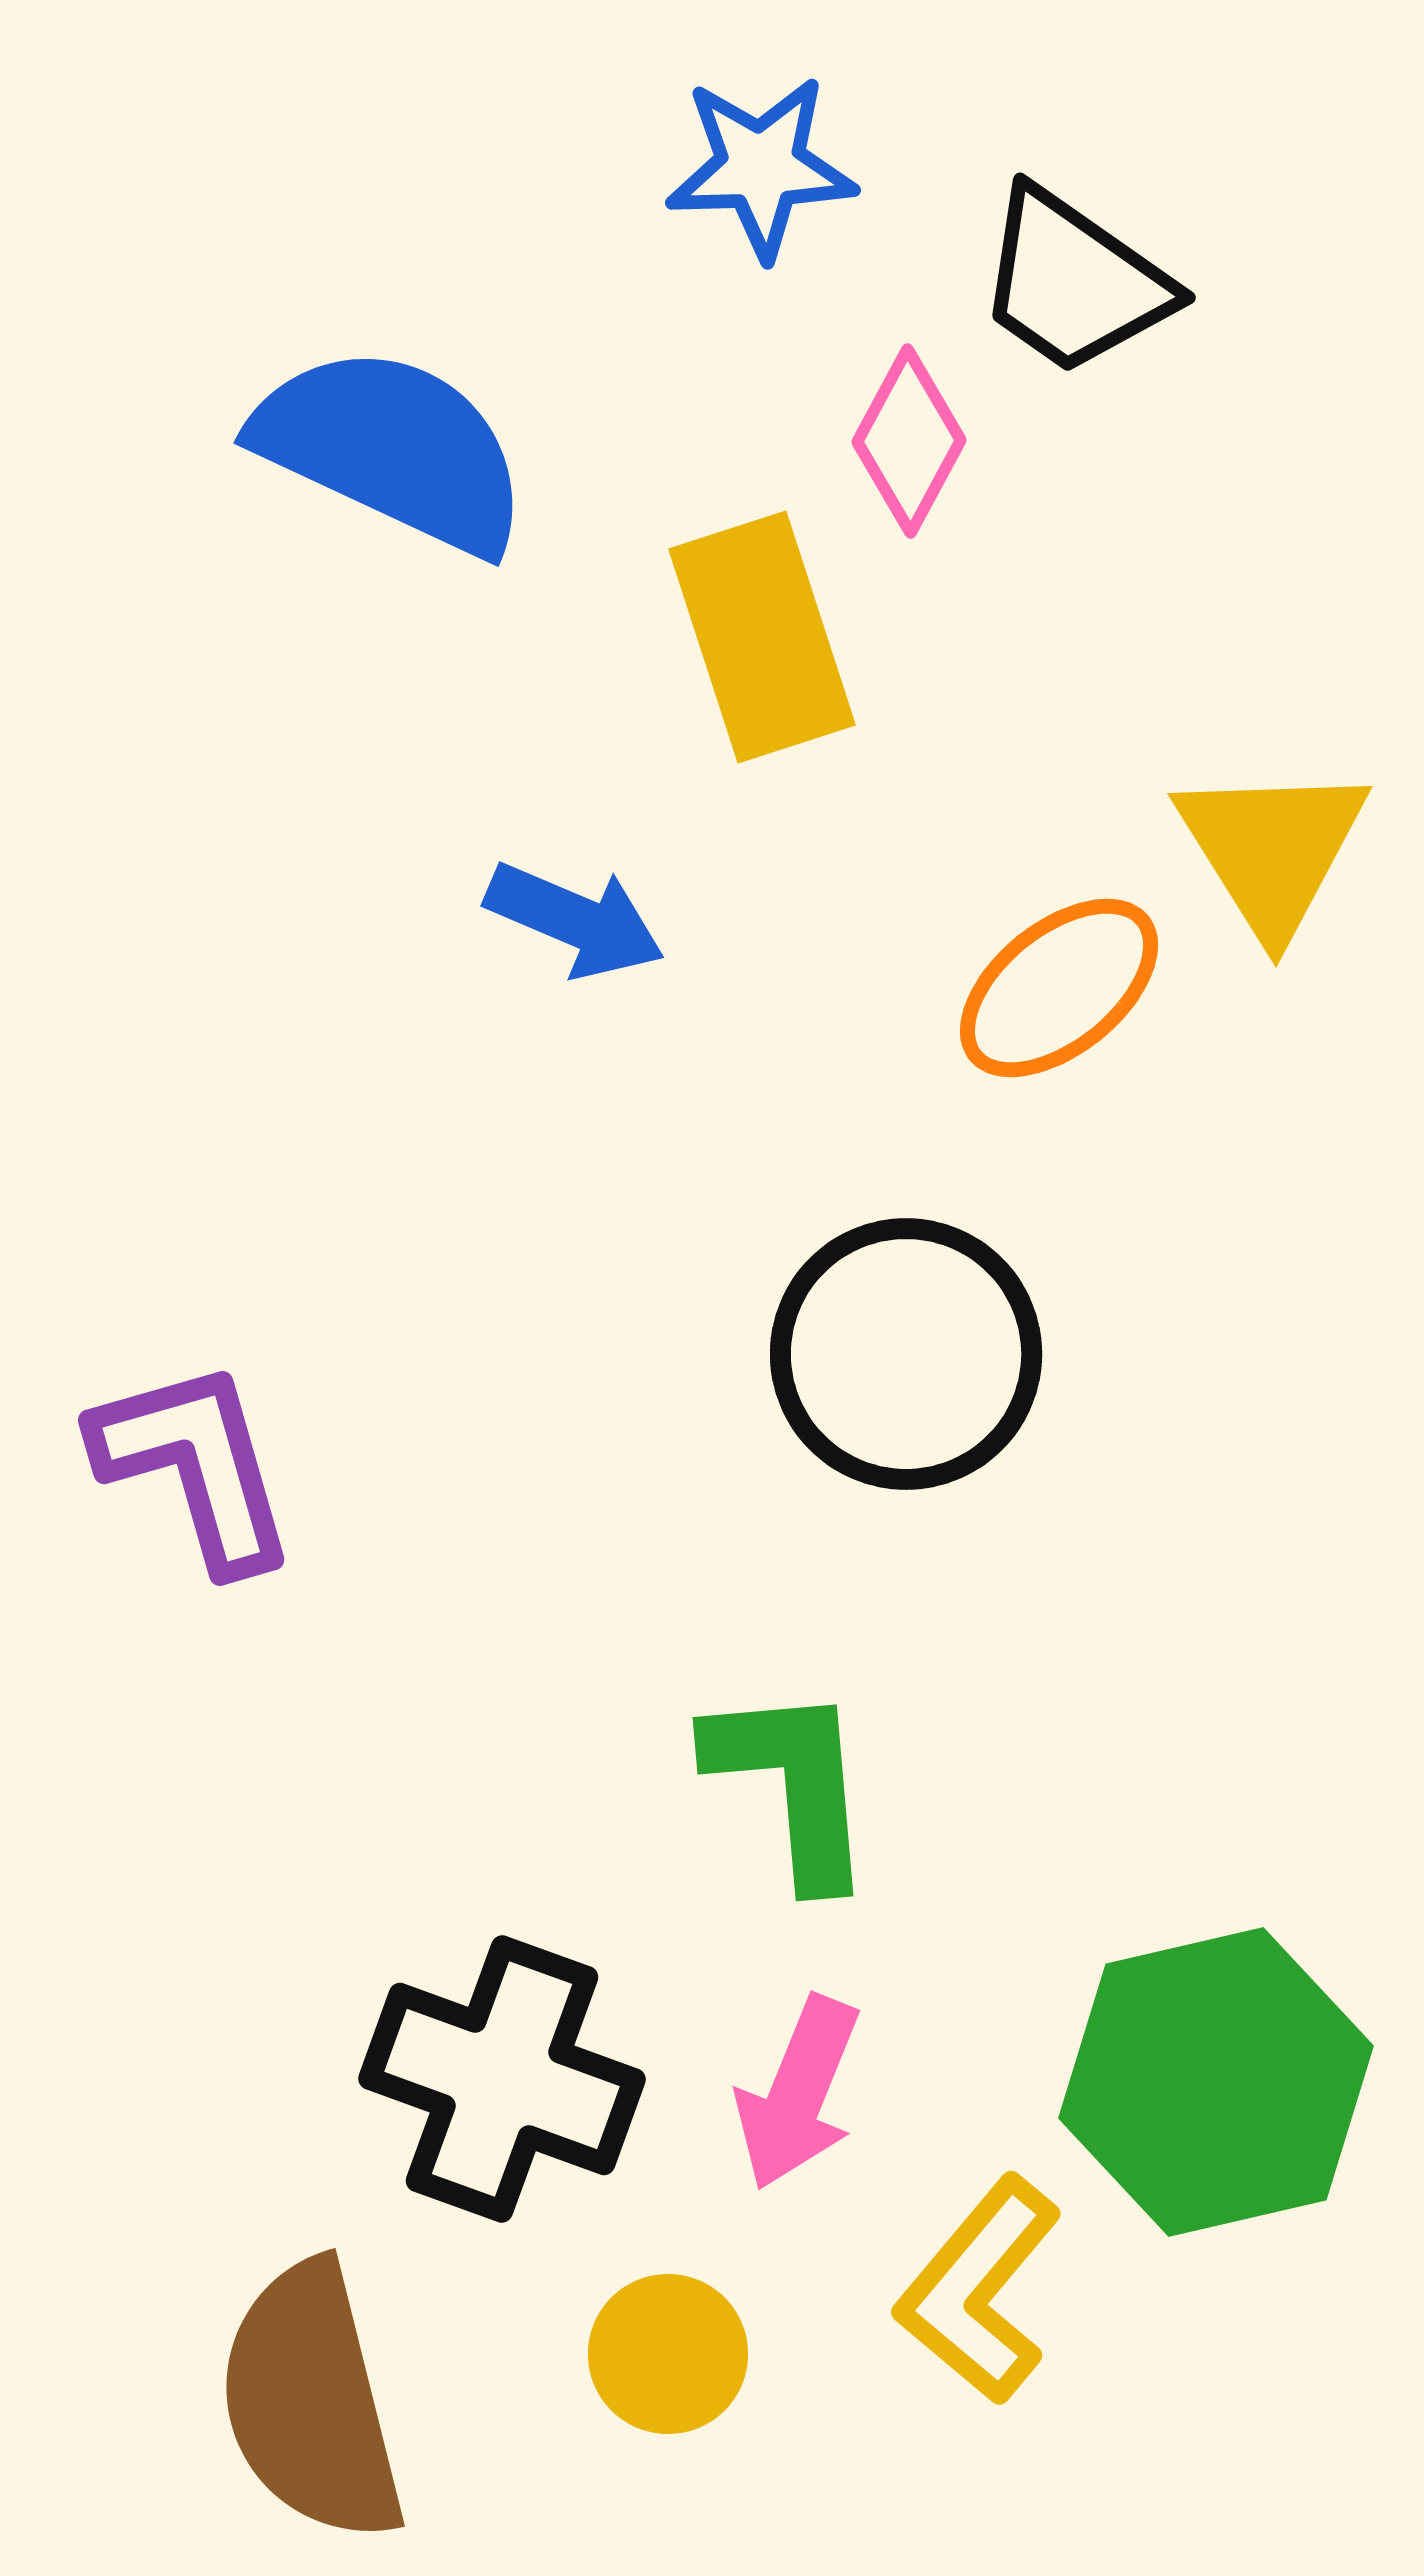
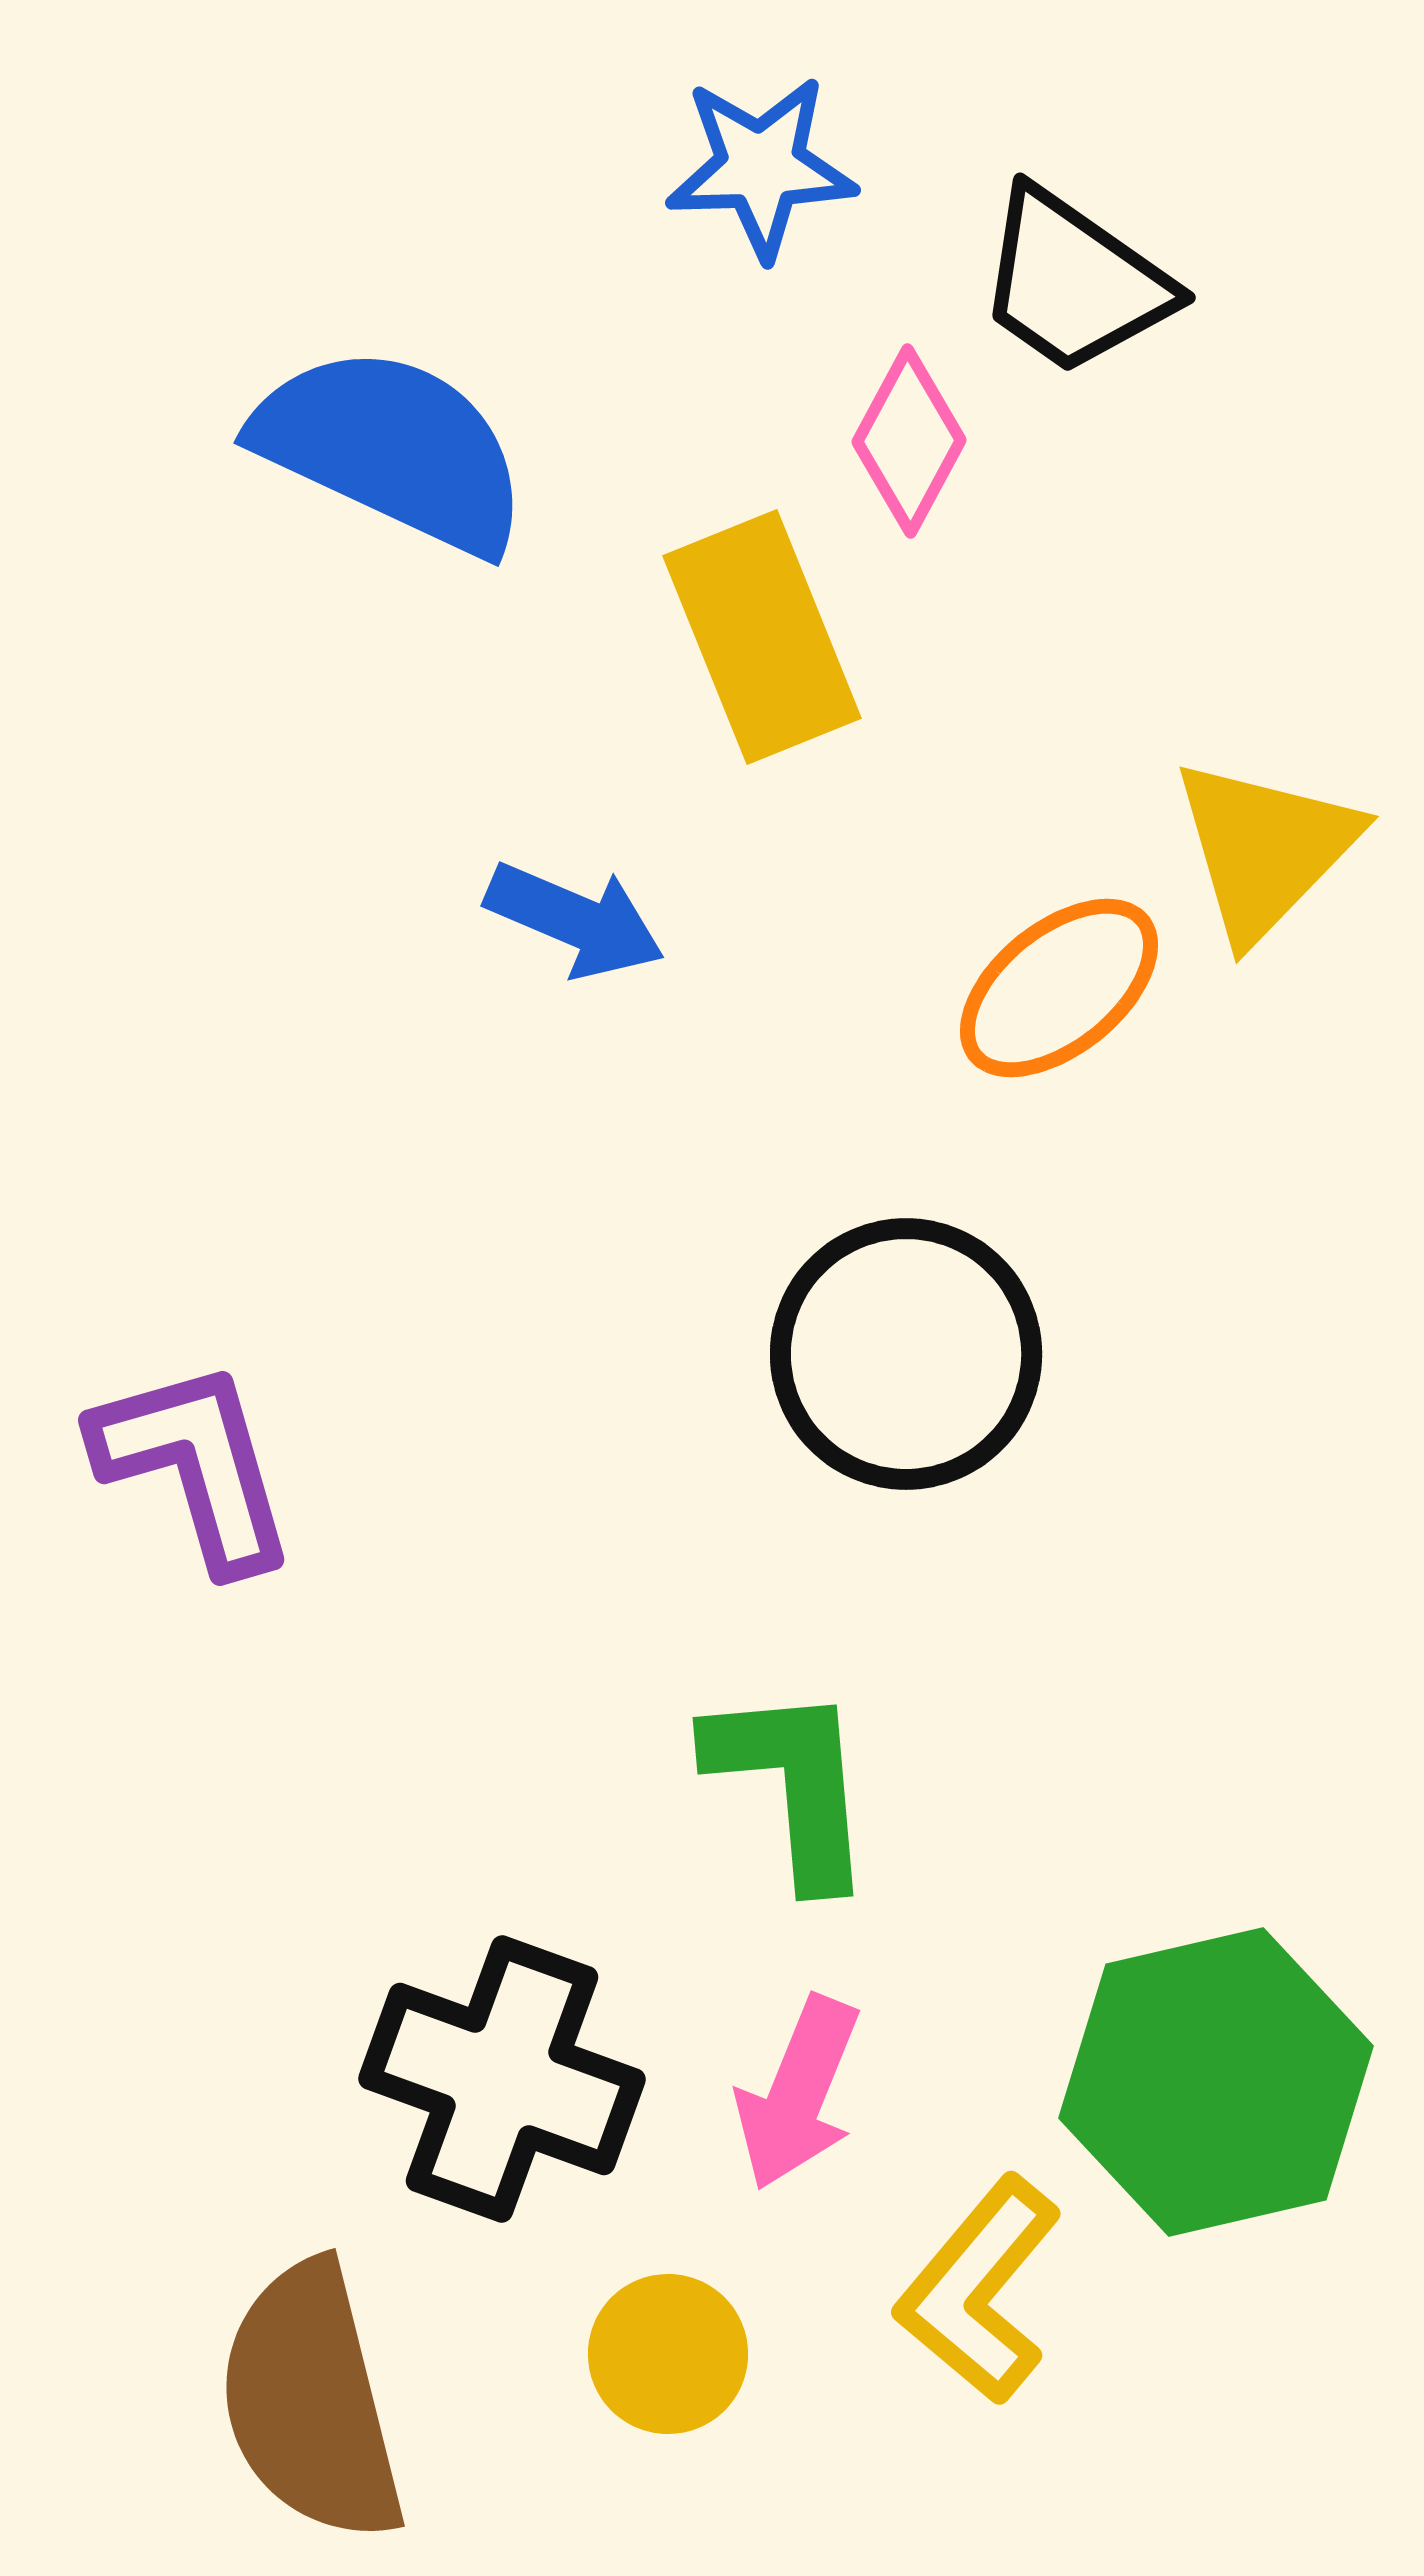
yellow rectangle: rotated 4 degrees counterclockwise
yellow triangle: moved 7 px left; rotated 16 degrees clockwise
